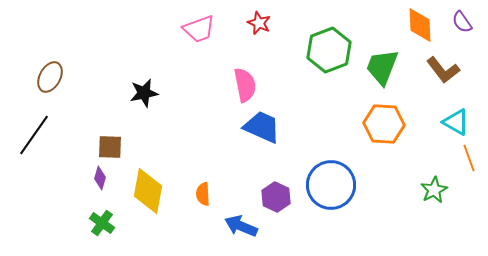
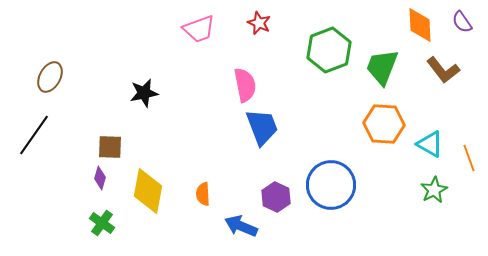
cyan triangle: moved 26 px left, 22 px down
blue trapezoid: rotated 45 degrees clockwise
